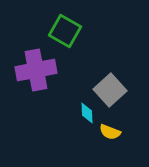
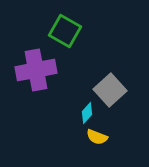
cyan diamond: rotated 45 degrees clockwise
yellow semicircle: moved 13 px left, 5 px down
